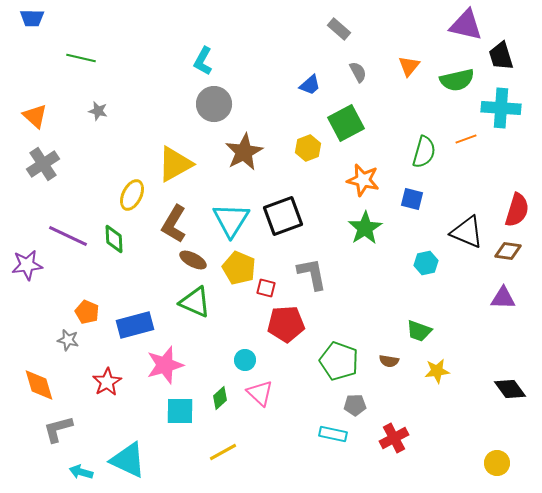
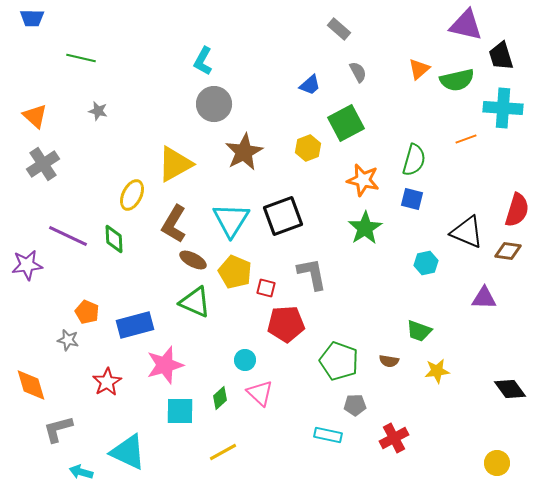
orange triangle at (409, 66): moved 10 px right, 3 px down; rotated 10 degrees clockwise
cyan cross at (501, 108): moved 2 px right
green semicircle at (424, 152): moved 10 px left, 8 px down
yellow pentagon at (239, 268): moved 4 px left, 4 px down
purple triangle at (503, 298): moved 19 px left
orange diamond at (39, 385): moved 8 px left
cyan rectangle at (333, 434): moved 5 px left, 1 px down
cyan triangle at (128, 460): moved 8 px up
